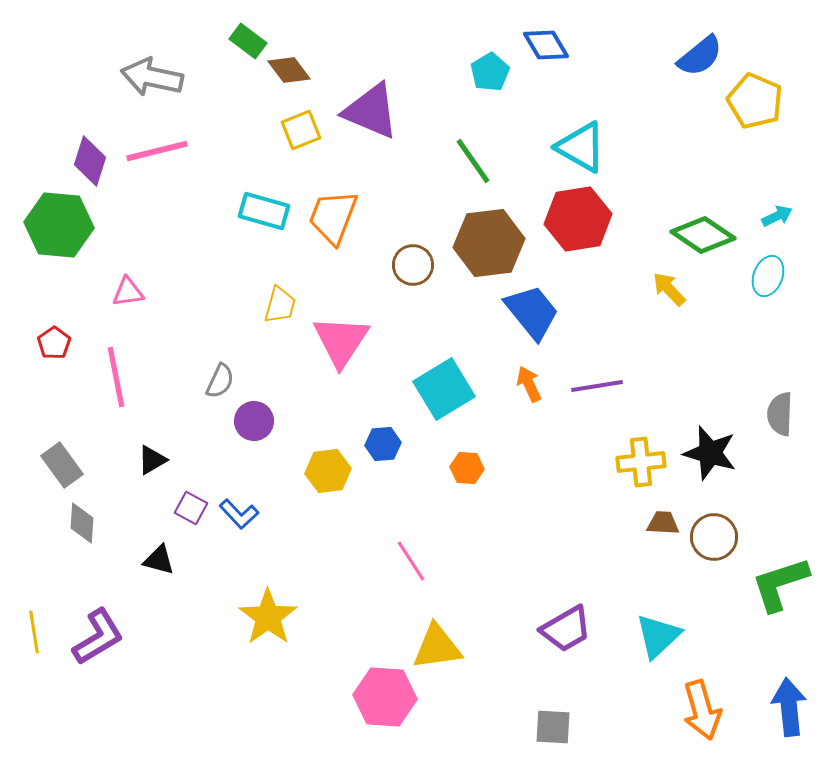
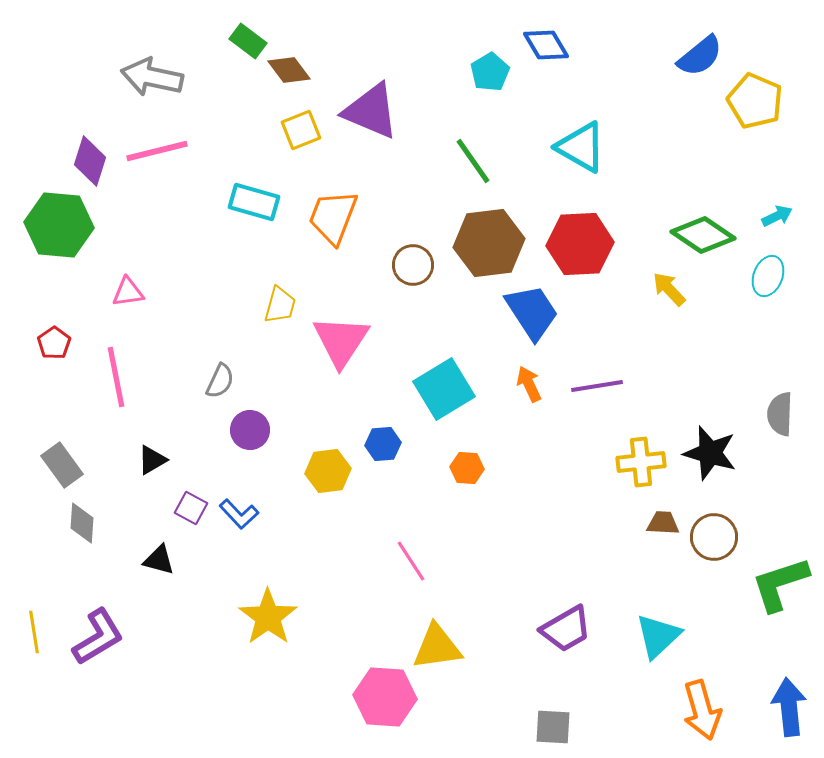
cyan rectangle at (264, 211): moved 10 px left, 9 px up
red hexagon at (578, 219): moved 2 px right, 25 px down; rotated 6 degrees clockwise
blue trapezoid at (532, 312): rotated 6 degrees clockwise
purple circle at (254, 421): moved 4 px left, 9 px down
